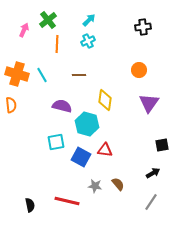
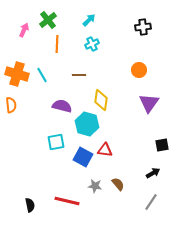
cyan cross: moved 4 px right, 3 px down
yellow diamond: moved 4 px left
blue square: moved 2 px right
